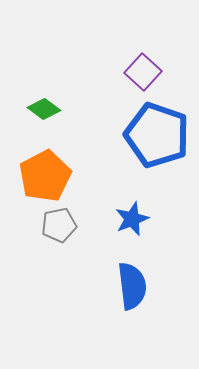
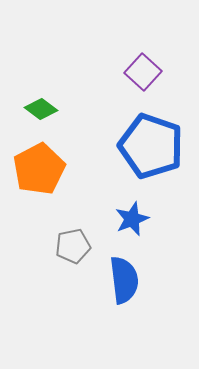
green diamond: moved 3 px left
blue pentagon: moved 6 px left, 11 px down
orange pentagon: moved 6 px left, 7 px up
gray pentagon: moved 14 px right, 21 px down
blue semicircle: moved 8 px left, 6 px up
